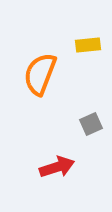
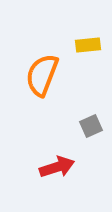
orange semicircle: moved 2 px right, 1 px down
gray square: moved 2 px down
